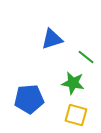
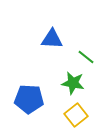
blue triangle: rotated 20 degrees clockwise
blue pentagon: rotated 8 degrees clockwise
yellow square: rotated 35 degrees clockwise
